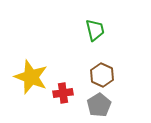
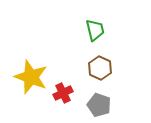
brown hexagon: moved 2 px left, 7 px up
red cross: rotated 18 degrees counterclockwise
gray pentagon: rotated 20 degrees counterclockwise
